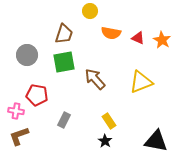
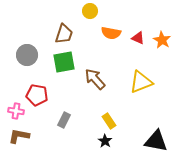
brown L-shape: rotated 30 degrees clockwise
